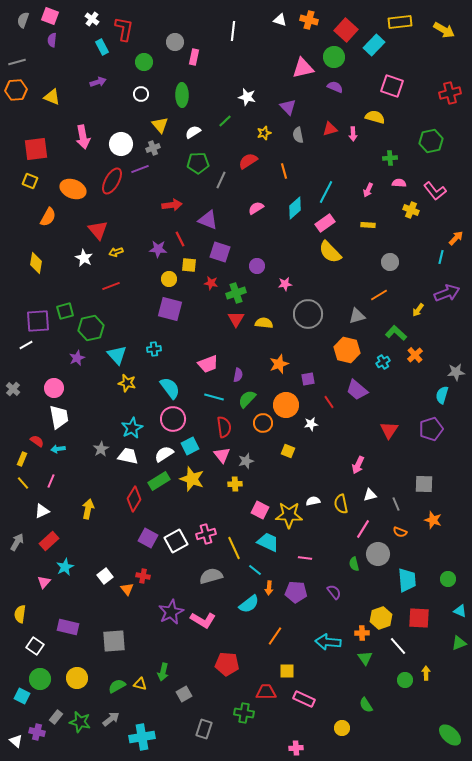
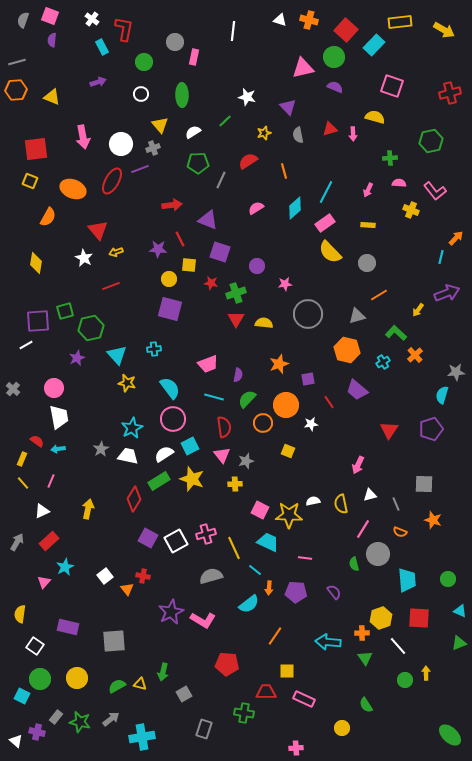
gray circle at (390, 262): moved 23 px left, 1 px down
